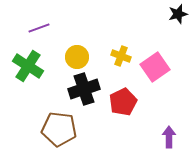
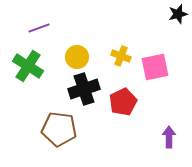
pink square: rotated 24 degrees clockwise
